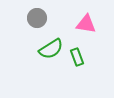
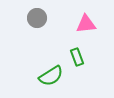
pink triangle: rotated 15 degrees counterclockwise
green semicircle: moved 27 px down
